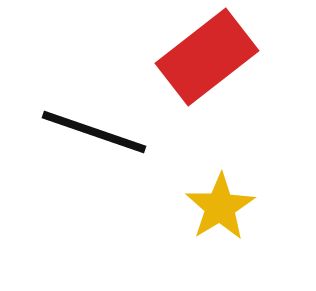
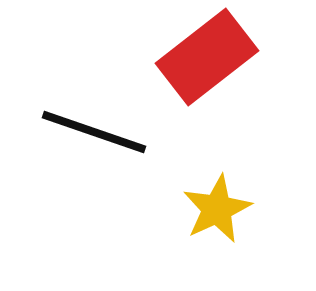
yellow star: moved 3 px left, 2 px down; rotated 6 degrees clockwise
